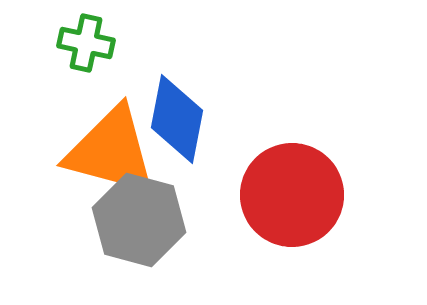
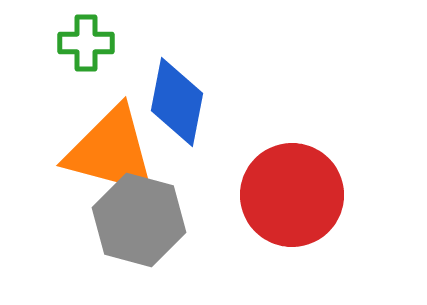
green cross: rotated 12 degrees counterclockwise
blue diamond: moved 17 px up
